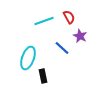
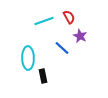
cyan ellipse: rotated 20 degrees counterclockwise
